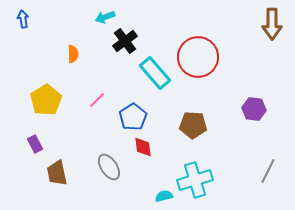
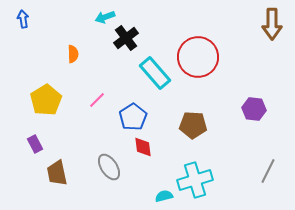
black cross: moved 1 px right, 3 px up
